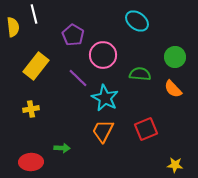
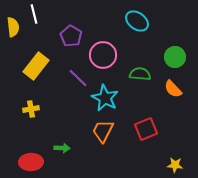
purple pentagon: moved 2 px left, 1 px down
